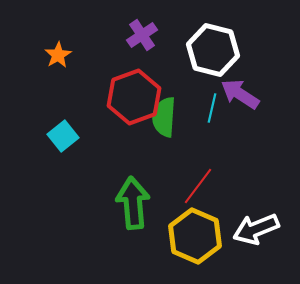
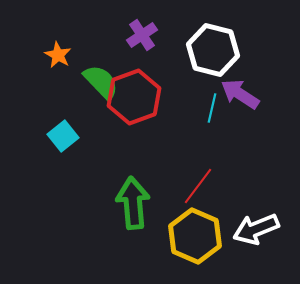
orange star: rotated 12 degrees counterclockwise
green semicircle: moved 63 px left, 35 px up; rotated 132 degrees clockwise
